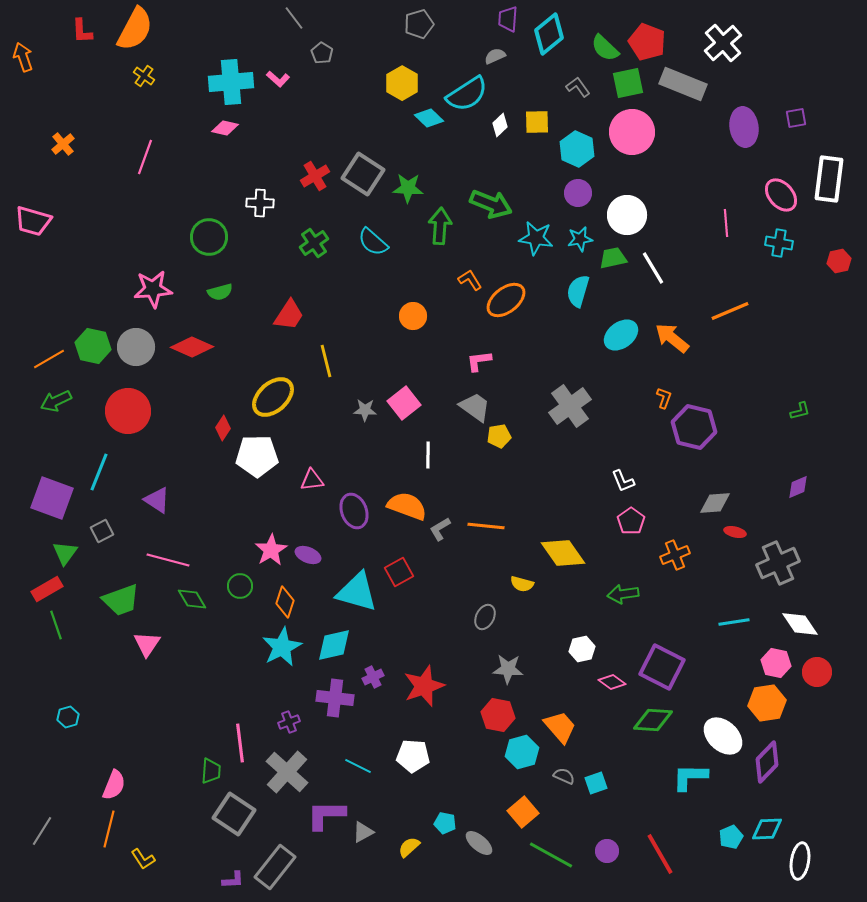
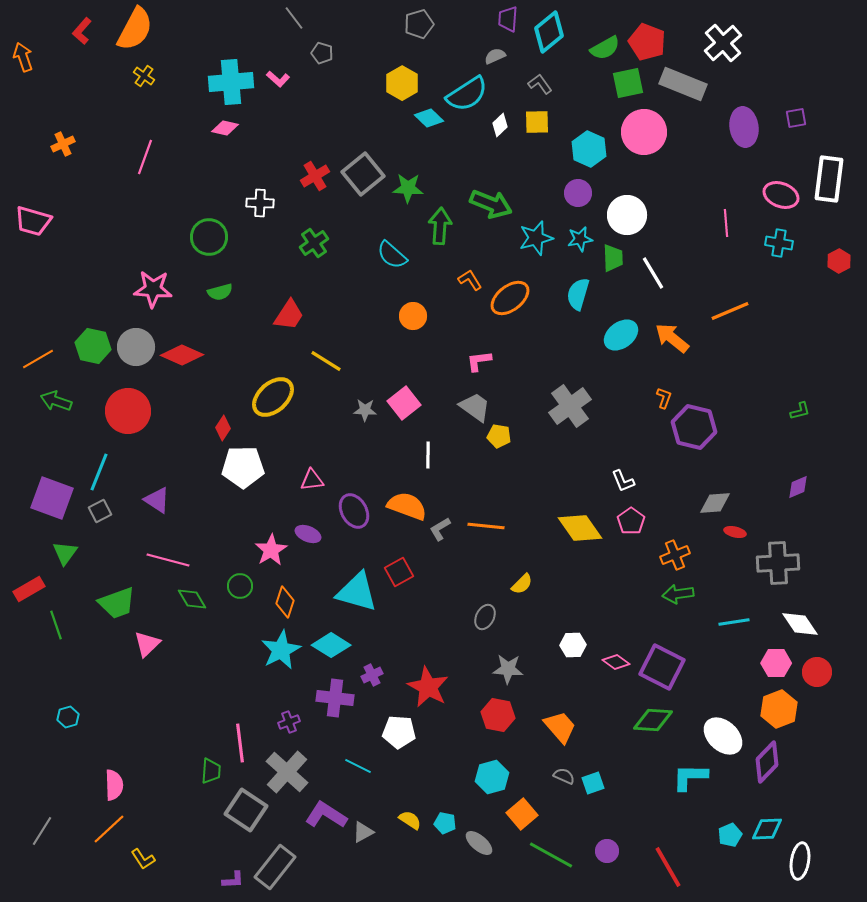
red L-shape at (82, 31): rotated 44 degrees clockwise
cyan diamond at (549, 34): moved 2 px up
green semicircle at (605, 48): rotated 72 degrees counterclockwise
gray pentagon at (322, 53): rotated 15 degrees counterclockwise
gray L-shape at (578, 87): moved 38 px left, 3 px up
pink circle at (632, 132): moved 12 px right
orange cross at (63, 144): rotated 15 degrees clockwise
cyan hexagon at (577, 149): moved 12 px right
gray square at (363, 174): rotated 18 degrees clockwise
pink ellipse at (781, 195): rotated 28 degrees counterclockwise
cyan star at (536, 238): rotated 24 degrees counterclockwise
cyan semicircle at (373, 242): moved 19 px right, 13 px down
green trapezoid at (613, 258): rotated 100 degrees clockwise
red hexagon at (839, 261): rotated 15 degrees counterclockwise
white line at (653, 268): moved 5 px down
pink star at (153, 289): rotated 9 degrees clockwise
cyan semicircle at (578, 291): moved 3 px down
orange ellipse at (506, 300): moved 4 px right, 2 px up
red diamond at (192, 347): moved 10 px left, 8 px down
orange line at (49, 359): moved 11 px left
yellow line at (326, 361): rotated 44 degrees counterclockwise
green arrow at (56, 401): rotated 44 degrees clockwise
yellow pentagon at (499, 436): rotated 20 degrees clockwise
white pentagon at (257, 456): moved 14 px left, 11 px down
purple ellipse at (354, 511): rotated 8 degrees counterclockwise
gray square at (102, 531): moved 2 px left, 20 px up
yellow diamond at (563, 553): moved 17 px right, 25 px up
purple ellipse at (308, 555): moved 21 px up
gray cross at (778, 563): rotated 21 degrees clockwise
yellow semicircle at (522, 584): rotated 60 degrees counterclockwise
red rectangle at (47, 589): moved 18 px left
green arrow at (623, 594): moved 55 px right
green trapezoid at (121, 600): moved 4 px left, 3 px down
pink triangle at (147, 644): rotated 12 degrees clockwise
cyan diamond at (334, 645): moved 3 px left; rotated 45 degrees clockwise
cyan star at (282, 647): moved 1 px left, 3 px down
white hexagon at (582, 649): moved 9 px left, 4 px up; rotated 10 degrees clockwise
pink hexagon at (776, 663): rotated 12 degrees counterclockwise
purple cross at (373, 677): moved 1 px left, 2 px up
pink diamond at (612, 682): moved 4 px right, 20 px up
red star at (424, 686): moved 4 px right, 1 px down; rotated 24 degrees counterclockwise
orange hexagon at (767, 703): moved 12 px right, 6 px down; rotated 12 degrees counterclockwise
cyan hexagon at (522, 752): moved 30 px left, 25 px down
white pentagon at (413, 756): moved 14 px left, 24 px up
cyan square at (596, 783): moved 3 px left
pink semicircle at (114, 785): rotated 24 degrees counterclockwise
orange square at (523, 812): moved 1 px left, 2 px down
gray square at (234, 814): moved 12 px right, 4 px up
purple L-shape at (326, 815): rotated 33 degrees clockwise
orange line at (109, 829): rotated 33 degrees clockwise
cyan pentagon at (731, 837): moved 1 px left, 2 px up
yellow semicircle at (409, 847): moved 1 px right, 27 px up; rotated 75 degrees clockwise
red line at (660, 854): moved 8 px right, 13 px down
